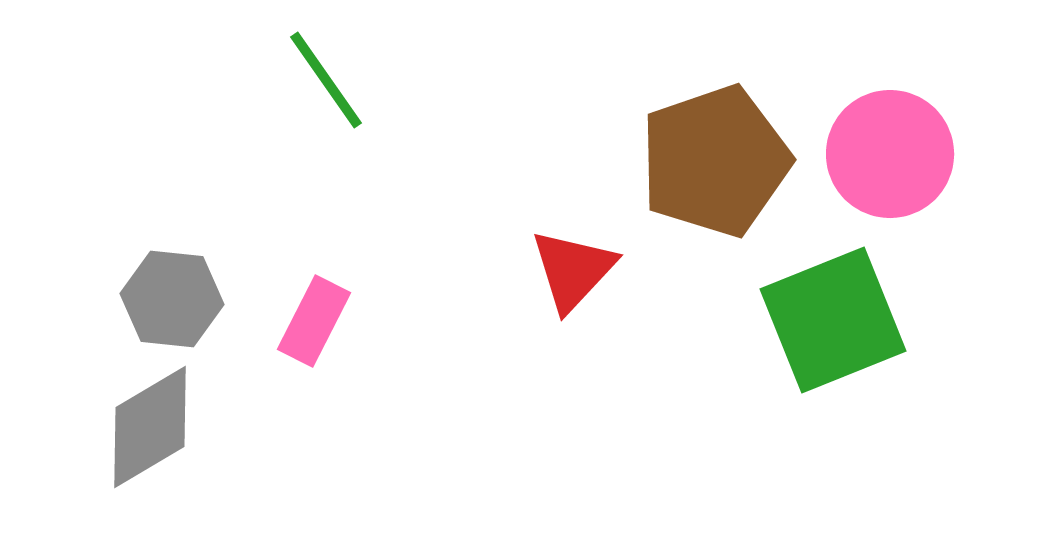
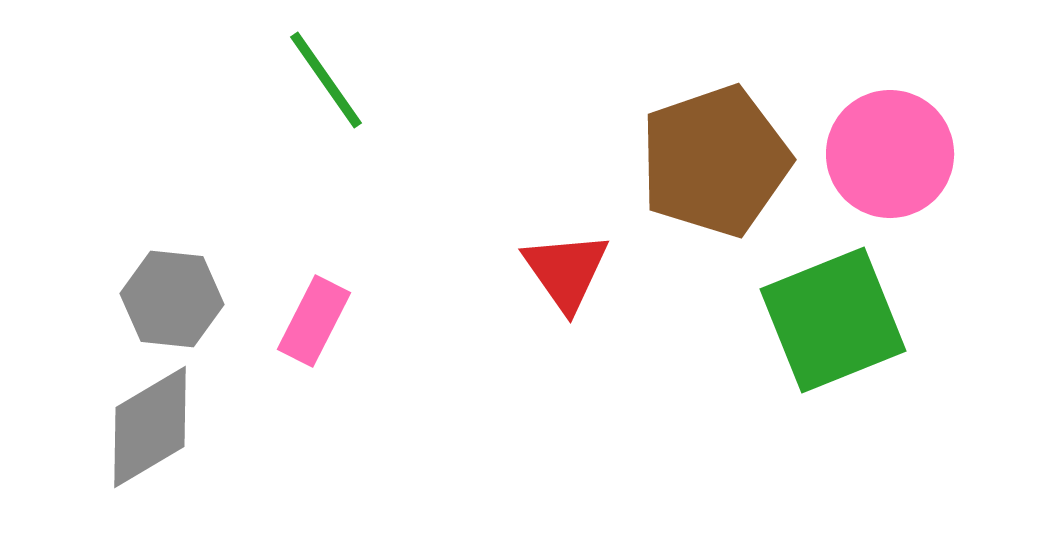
red triangle: moved 7 px left, 1 px down; rotated 18 degrees counterclockwise
